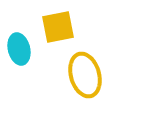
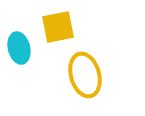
cyan ellipse: moved 1 px up
